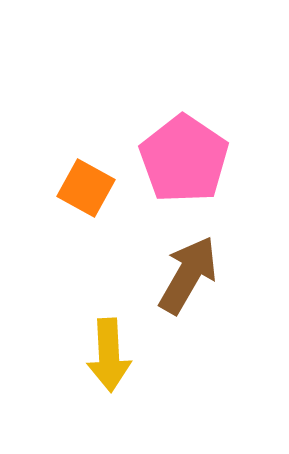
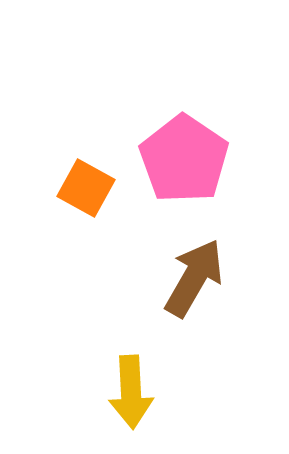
brown arrow: moved 6 px right, 3 px down
yellow arrow: moved 22 px right, 37 px down
